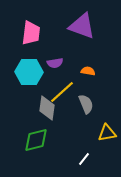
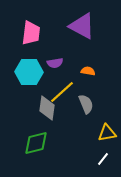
purple triangle: rotated 8 degrees clockwise
green diamond: moved 3 px down
white line: moved 19 px right
